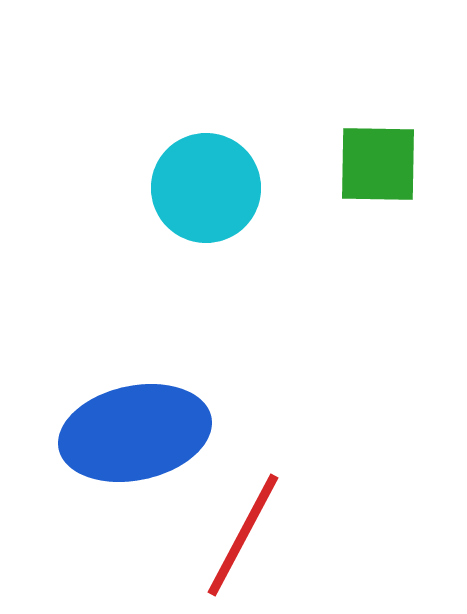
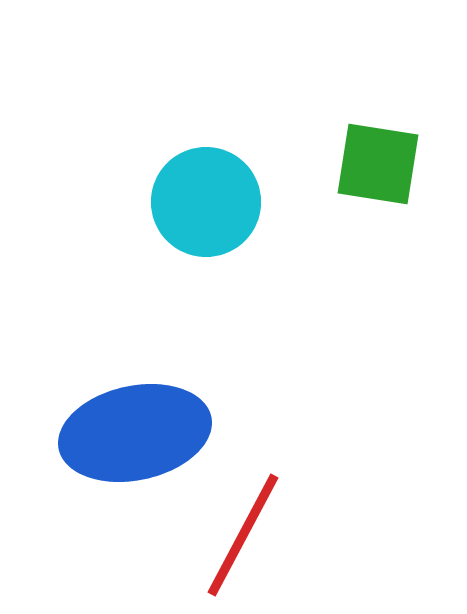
green square: rotated 8 degrees clockwise
cyan circle: moved 14 px down
